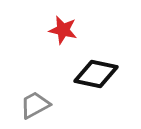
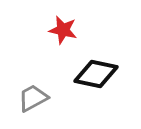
gray trapezoid: moved 2 px left, 7 px up
